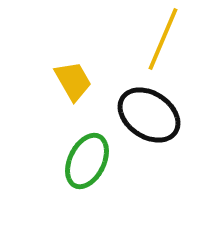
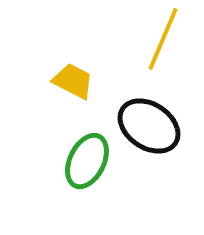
yellow trapezoid: rotated 33 degrees counterclockwise
black ellipse: moved 11 px down
